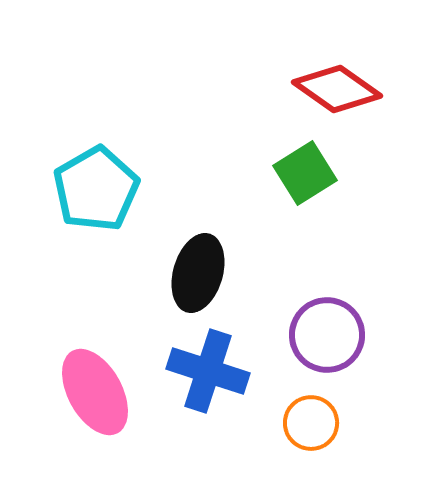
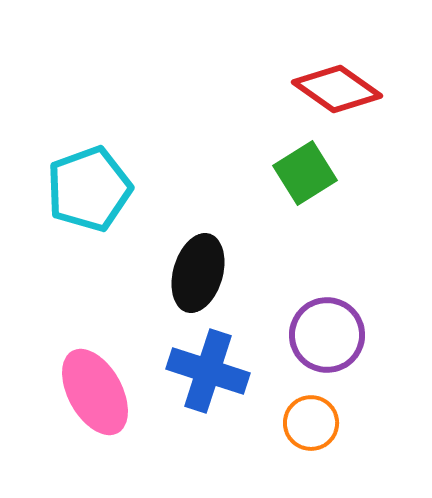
cyan pentagon: moved 7 px left; rotated 10 degrees clockwise
